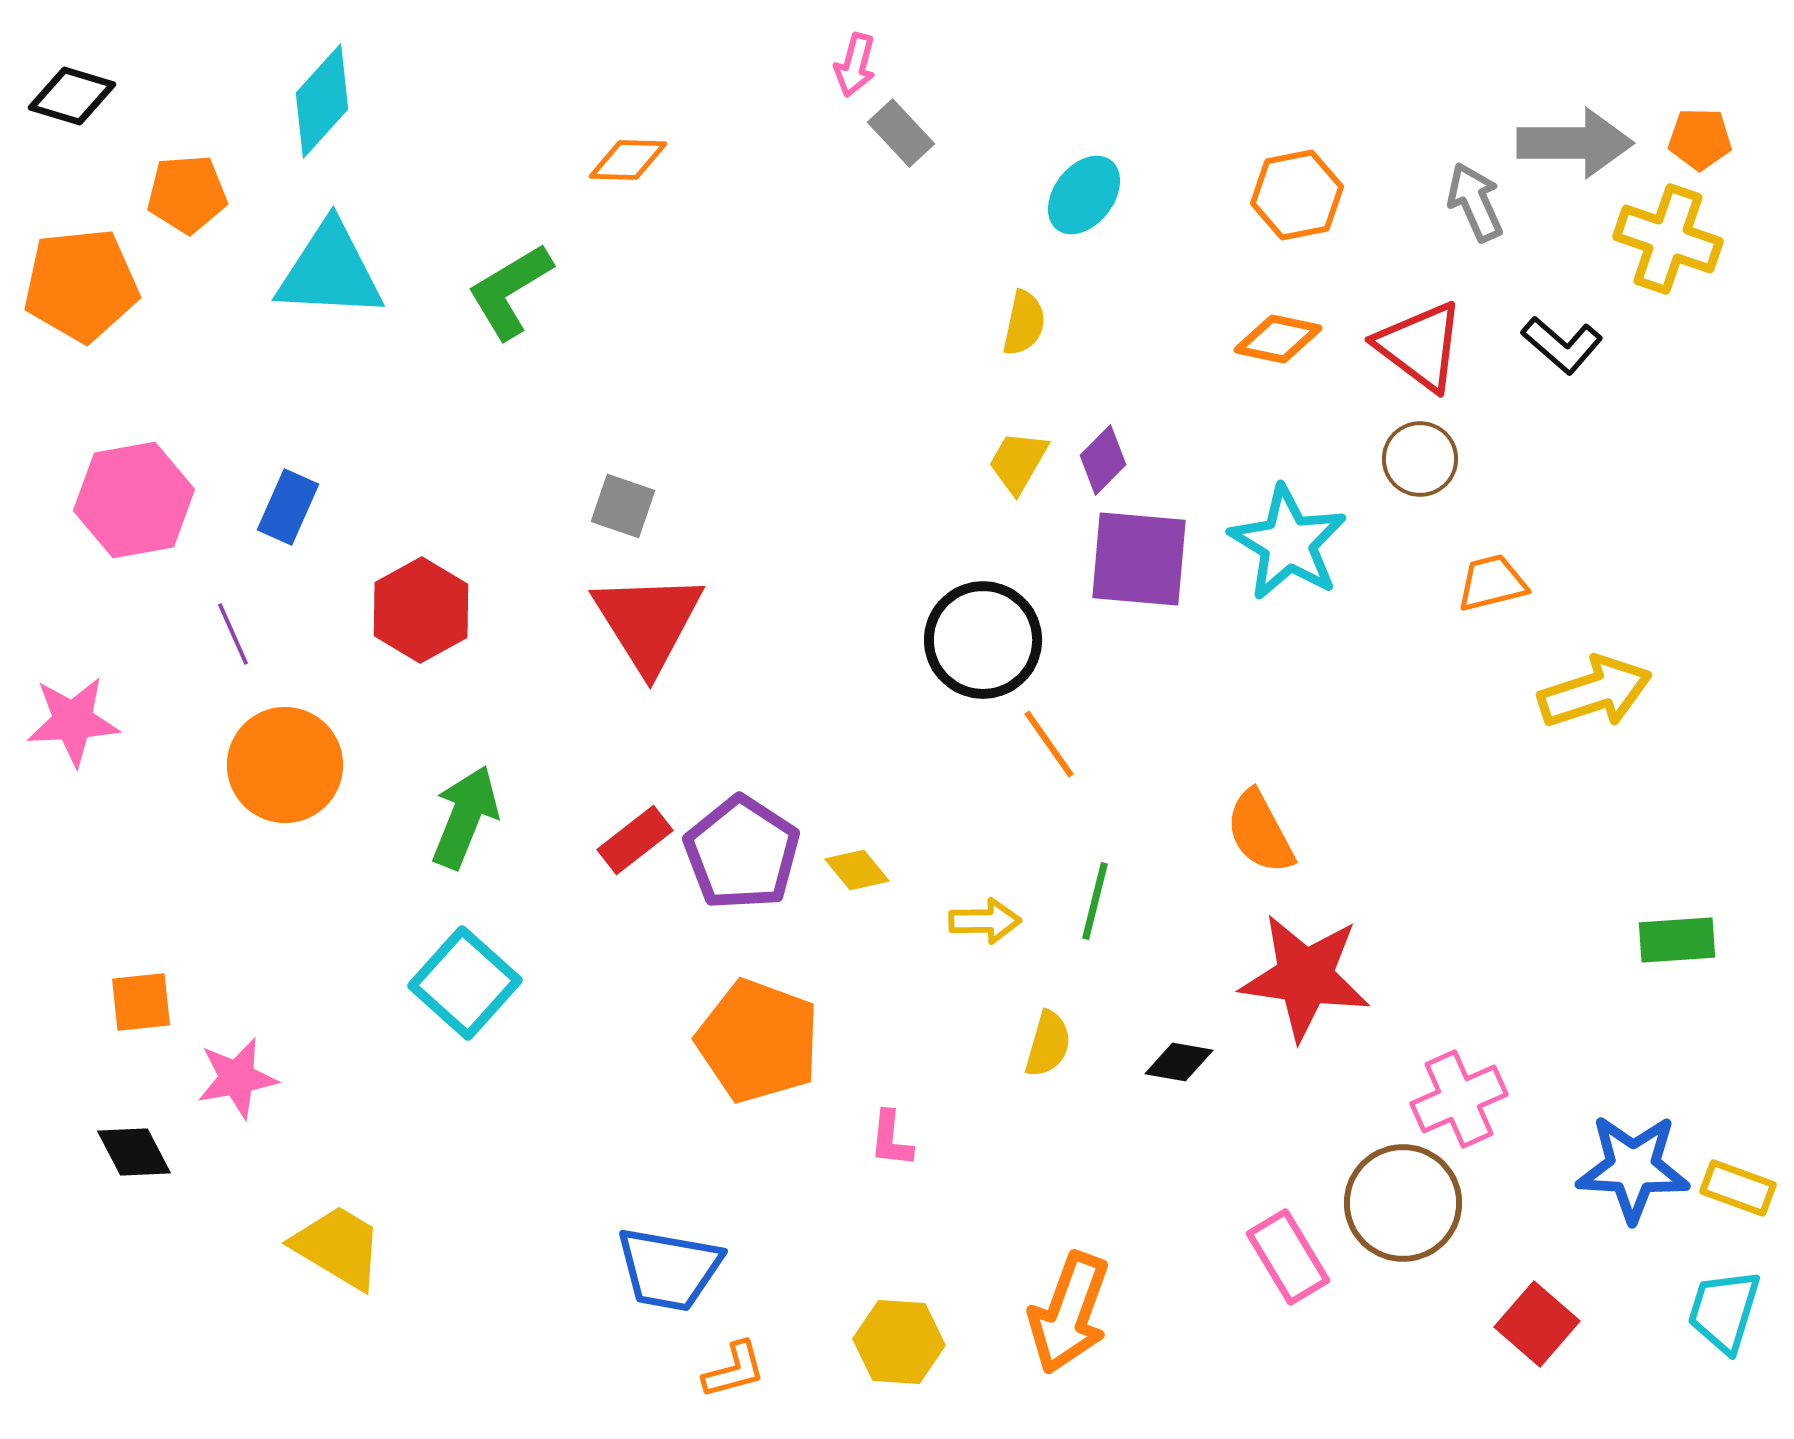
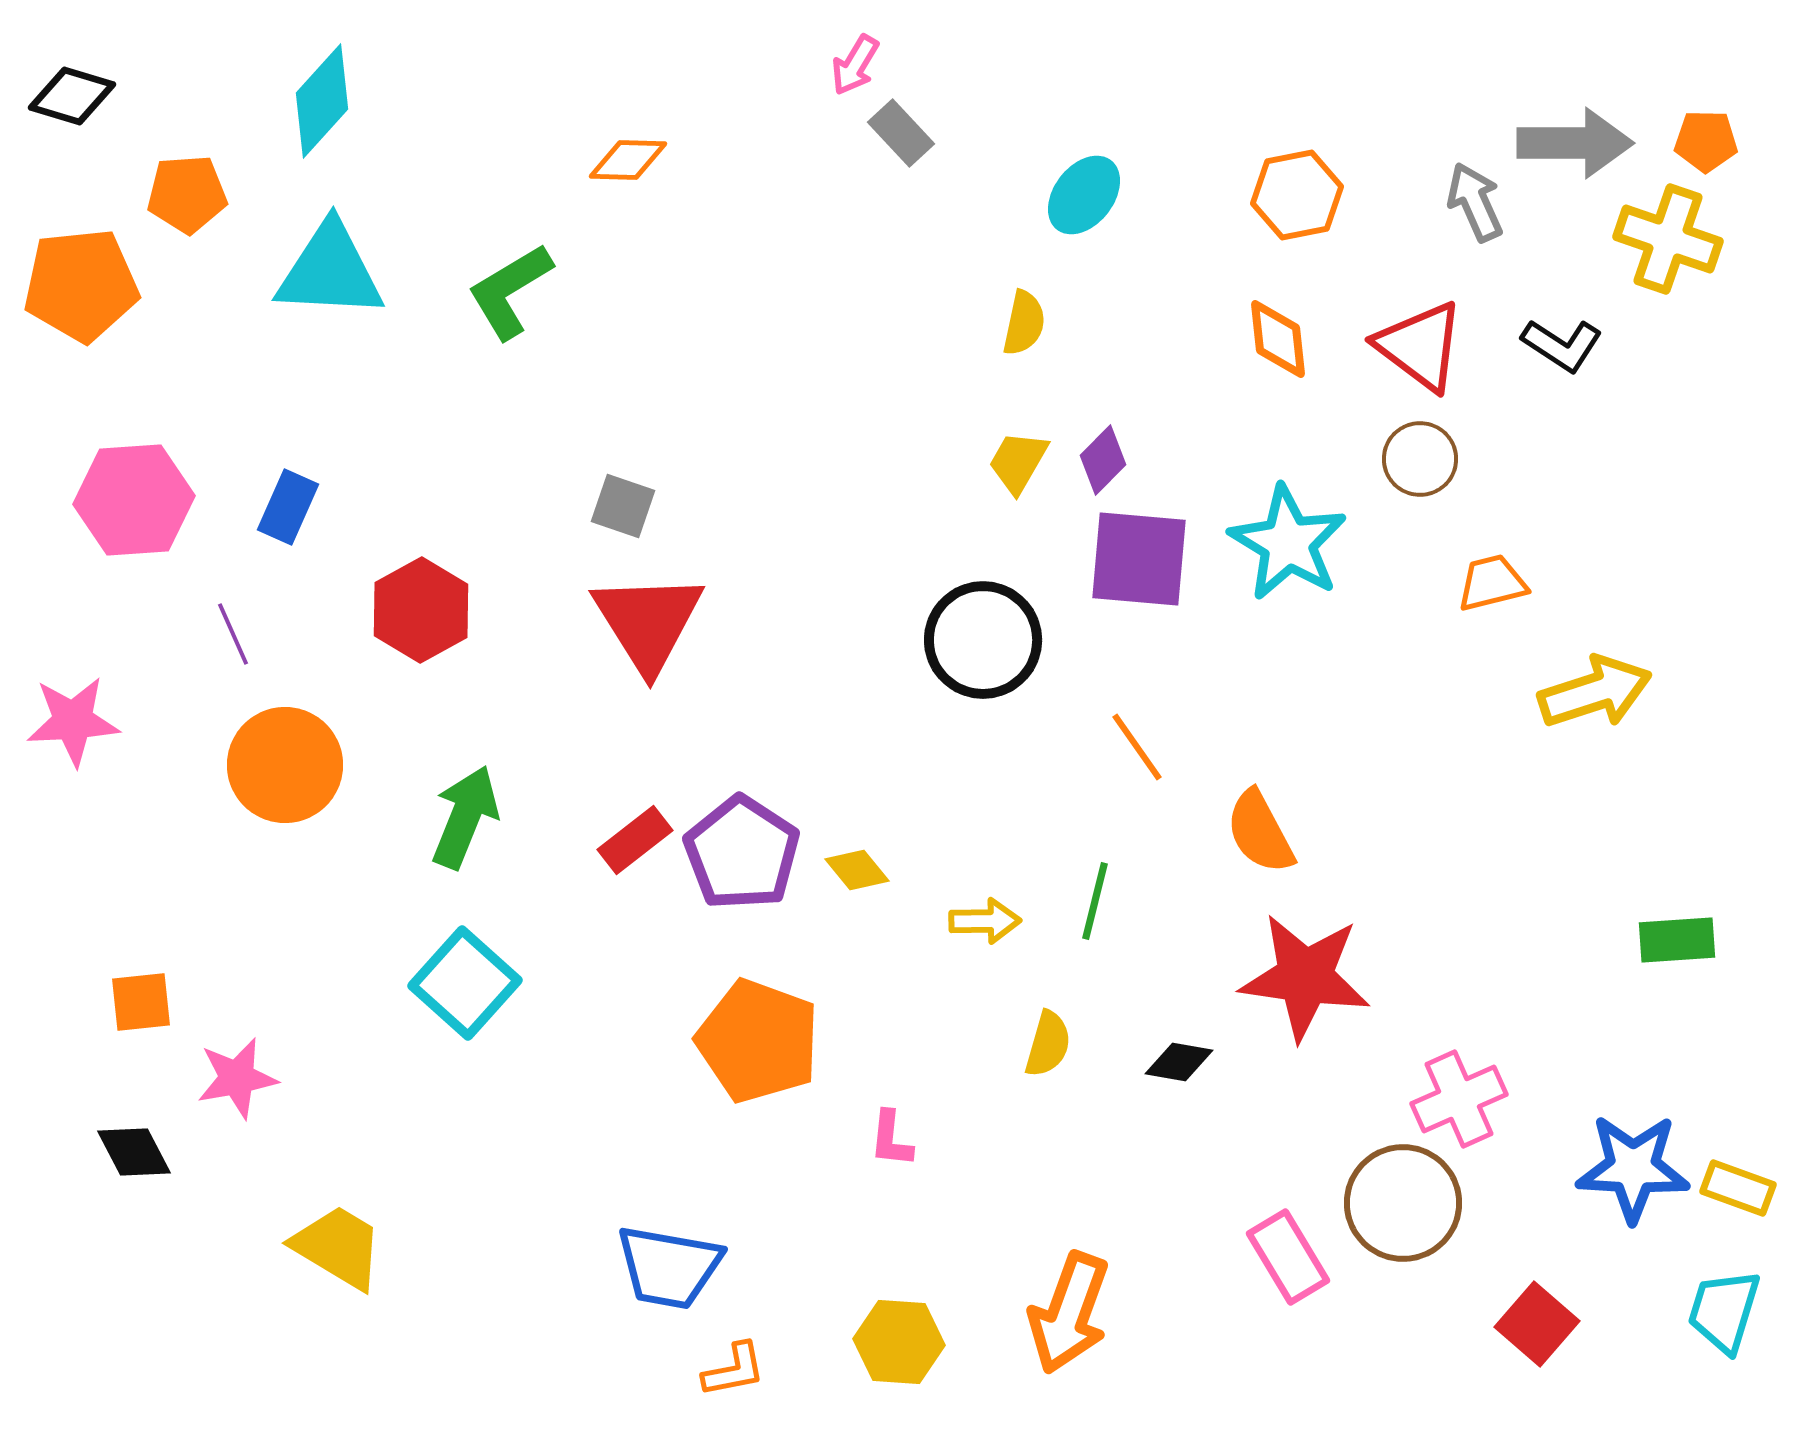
pink arrow at (855, 65): rotated 16 degrees clockwise
orange pentagon at (1700, 139): moved 6 px right, 2 px down
orange diamond at (1278, 339): rotated 72 degrees clockwise
black L-shape at (1562, 345): rotated 8 degrees counterclockwise
pink hexagon at (134, 500): rotated 6 degrees clockwise
orange line at (1049, 744): moved 88 px right, 3 px down
blue trapezoid at (669, 1269): moved 2 px up
orange L-shape at (734, 1370): rotated 4 degrees clockwise
